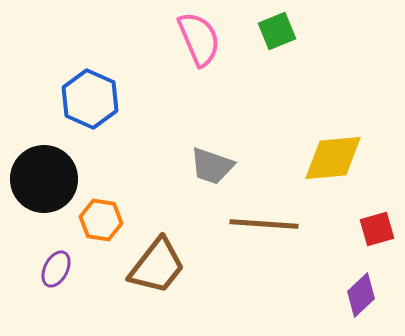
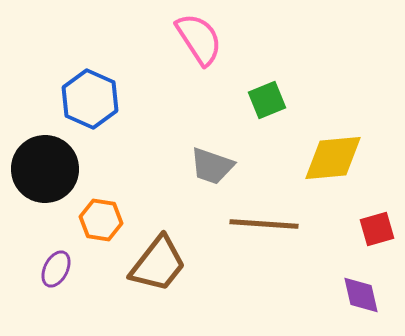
green square: moved 10 px left, 69 px down
pink semicircle: rotated 10 degrees counterclockwise
black circle: moved 1 px right, 10 px up
brown trapezoid: moved 1 px right, 2 px up
purple diamond: rotated 60 degrees counterclockwise
